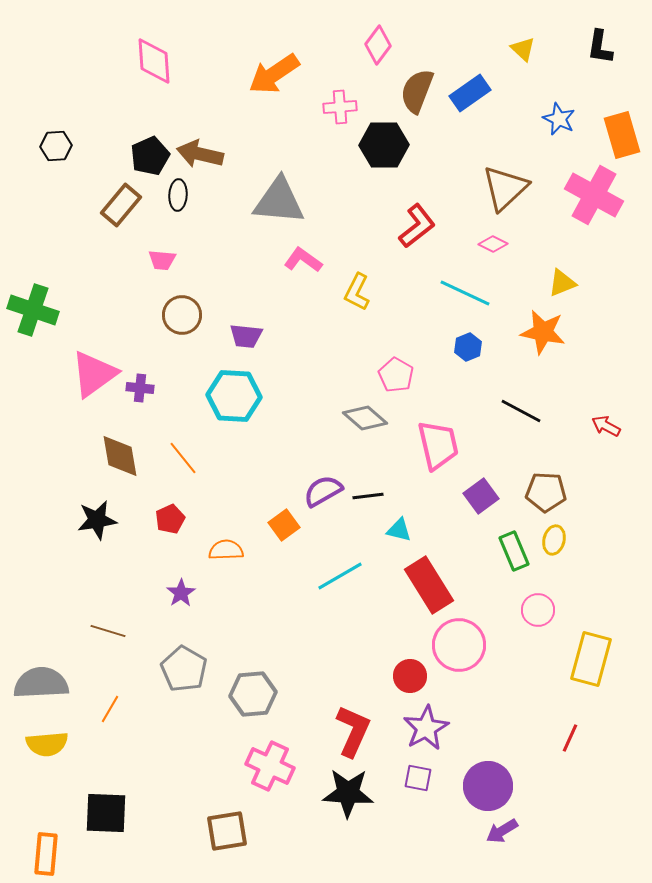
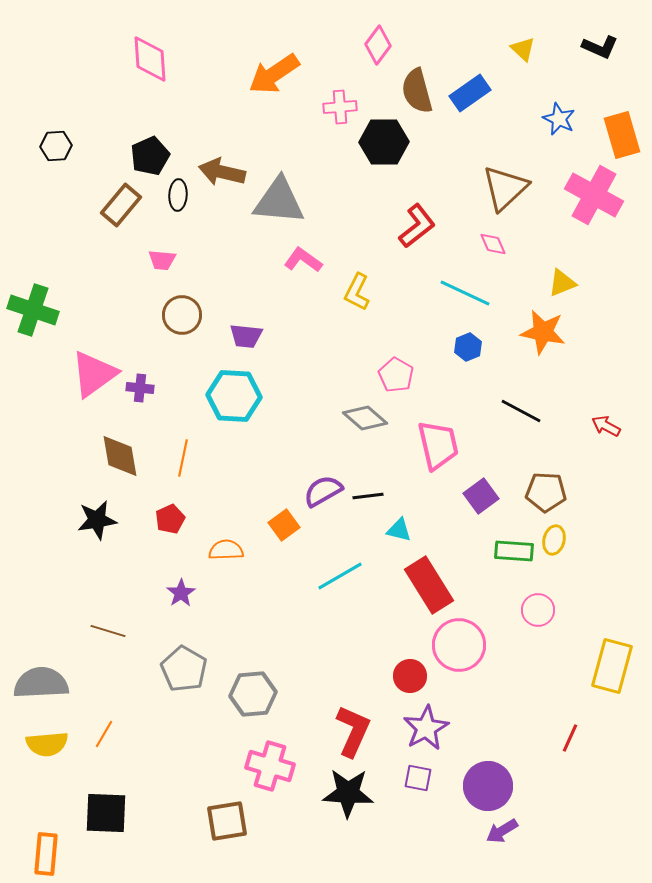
black L-shape at (600, 47): rotated 75 degrees counterclockwise
pink diamond at (154, 61): moved 4 px left, 2 px up
brown semicircle at (417, 91): rotated 36 degrees counterclockwise
black hexagon at (384, 145): moved 3 px up
brown arrow at (200, 154): moved 22 px right, 18 px down
pink diamond at (493, 244): rotated 40 degrees clockwise
orange line at (183, 458): rotated 51 degrees clockwise
green rectangle at (514, 551): rotated 63 degrees counterclockwise
yellow rectangle at (591, 659): moved 21 px right, 7 px down
orange line at (110, 709): moved 6 px left, 25 px down
pink cross at (270, 766): rotated 9 degrees counterclockwise
brown square at (227, 831): moved 10 px up
